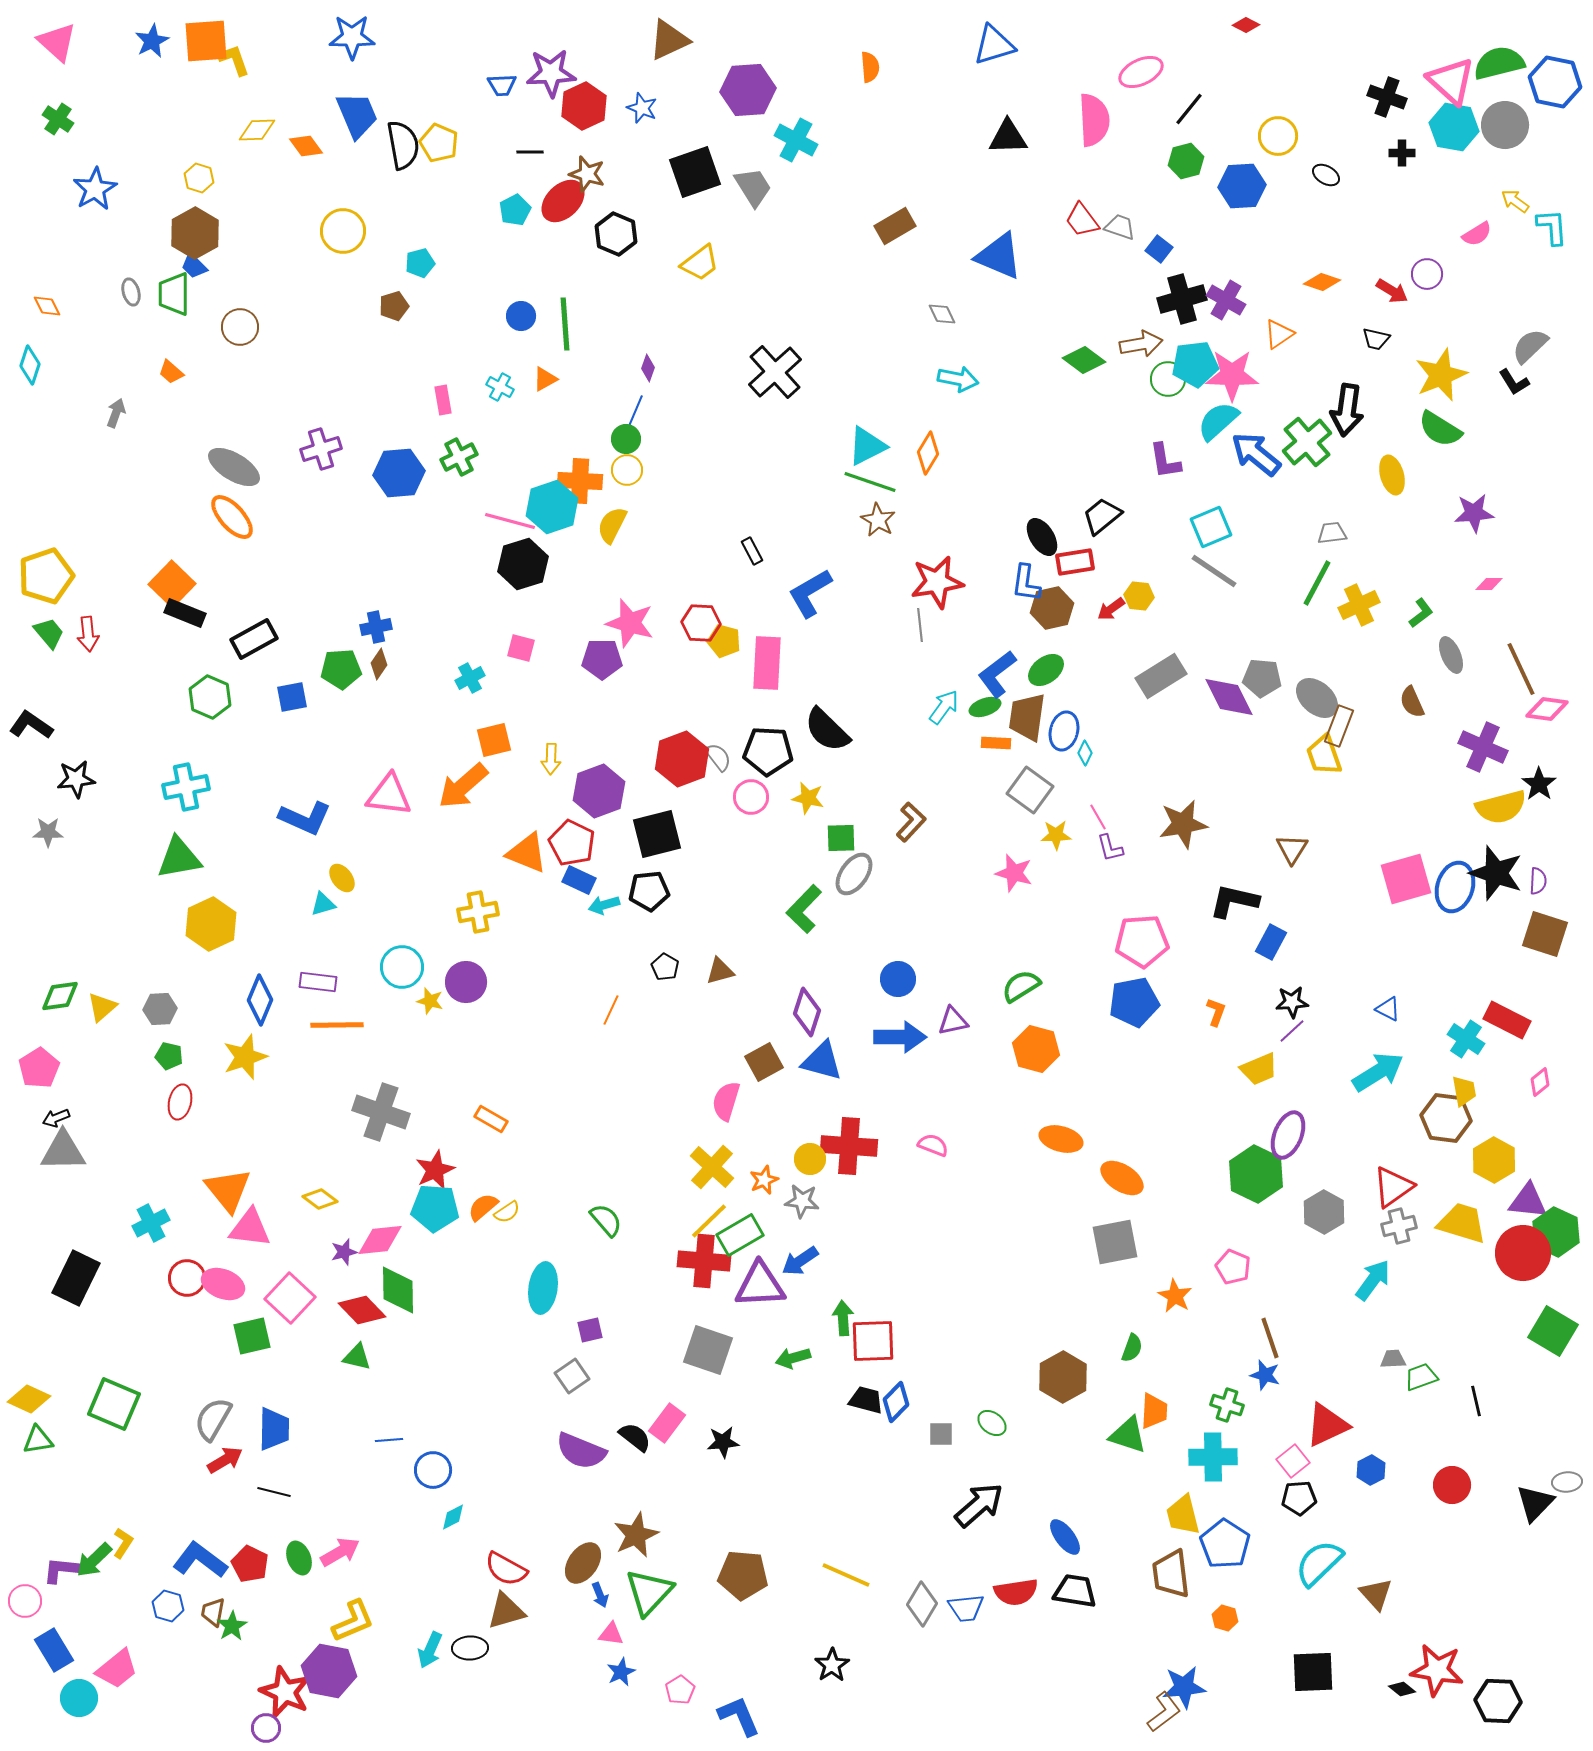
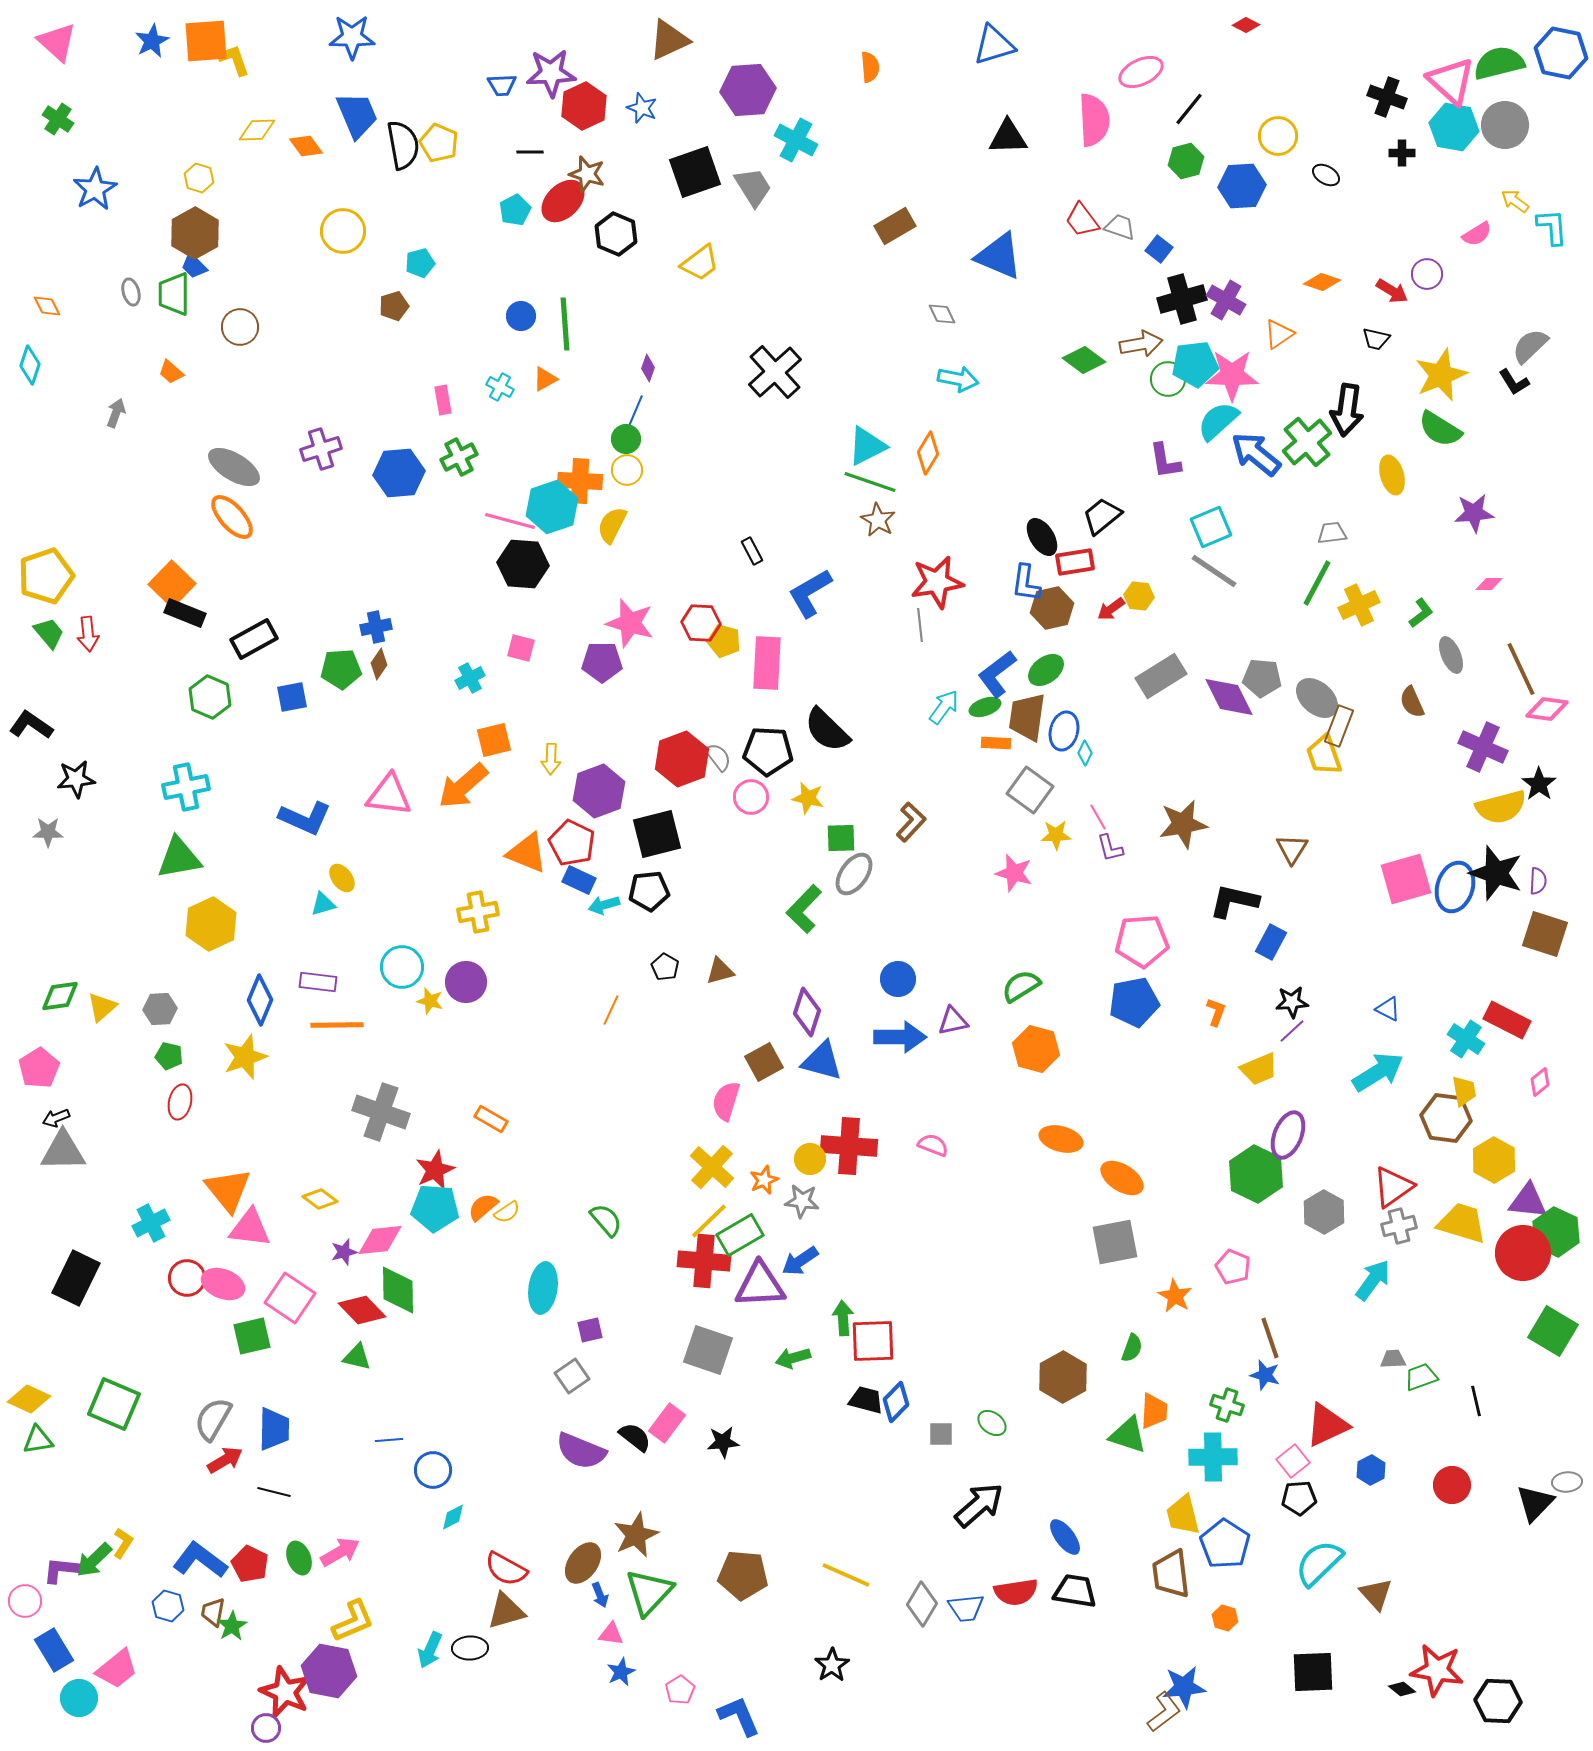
blue hexagon at (1555, 82): moved 6 px right, 29 px up
black hexagon at (523, 564): rotated 21 degrees clockwise
purple pentagon at (602, 659): moved 3 px down
pink square at (290, 1298): rotated 9 degrees counterclockwise
